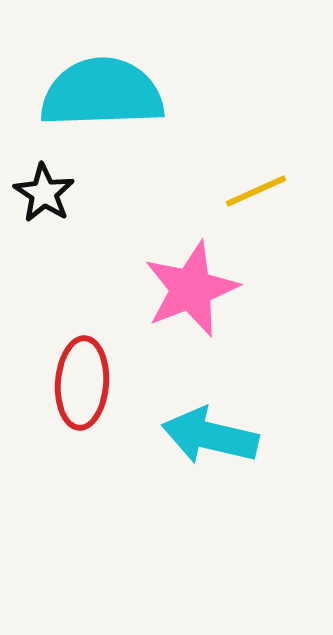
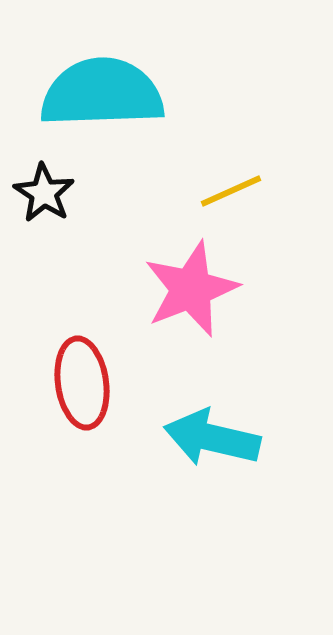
yellow line: moved 25 px left
red ellipse: rotated 12 degrees counterclockwise
cyan arrow: moved 2 px right, 2 px down
